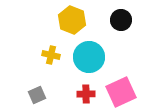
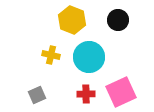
black circle: moved 3 px left
